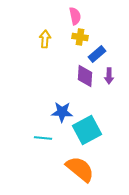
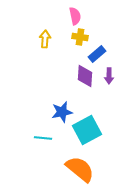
blue star: rotated 15 degrees counterclockwise
